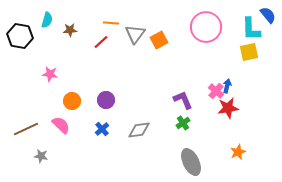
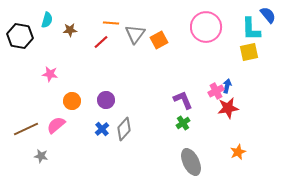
pink cross: rotated 21 degrees clockwise
pink semicircle: moved 5 px left; rotated 84 degrees counterclockwise
gray diamond: moved 15 px left, 1 px up; rotated 40 degrees counterclockwise
